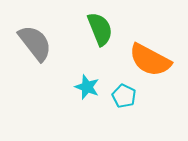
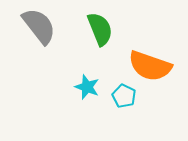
gray semicircle: moved 4 px right, 17 px up
orange semicircle: moved 6 px down; rotated 9 degrees counterclockwise
